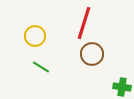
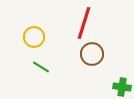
yellow circle: moved 1 px left, 1 px down
